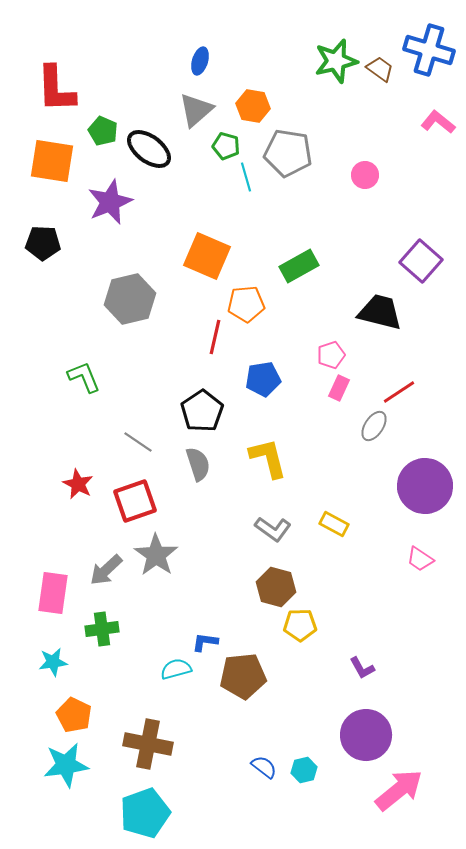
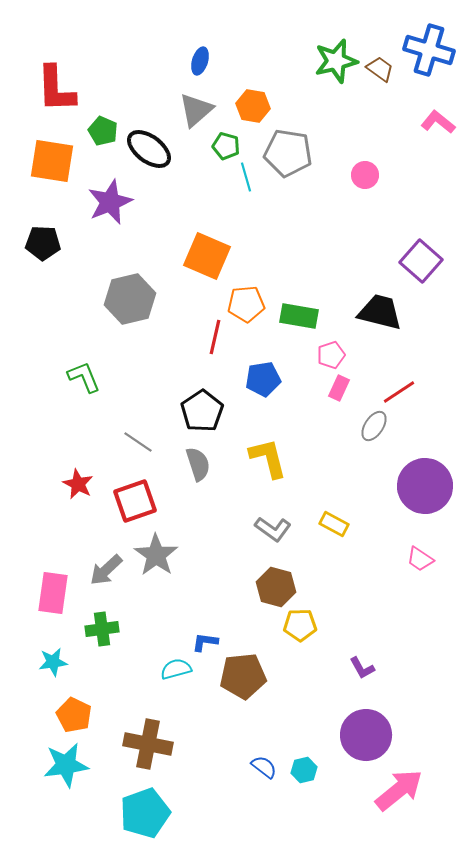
green rectangle at (299, 266): moved 50 px down; rotated 39 degrees clockwise
